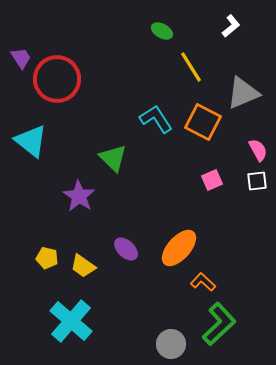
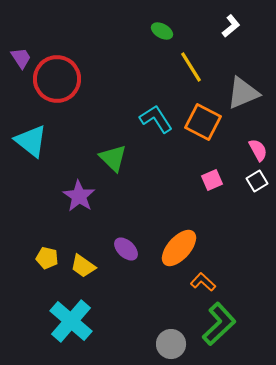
white square: rotated 25 degrees counterclockwise
